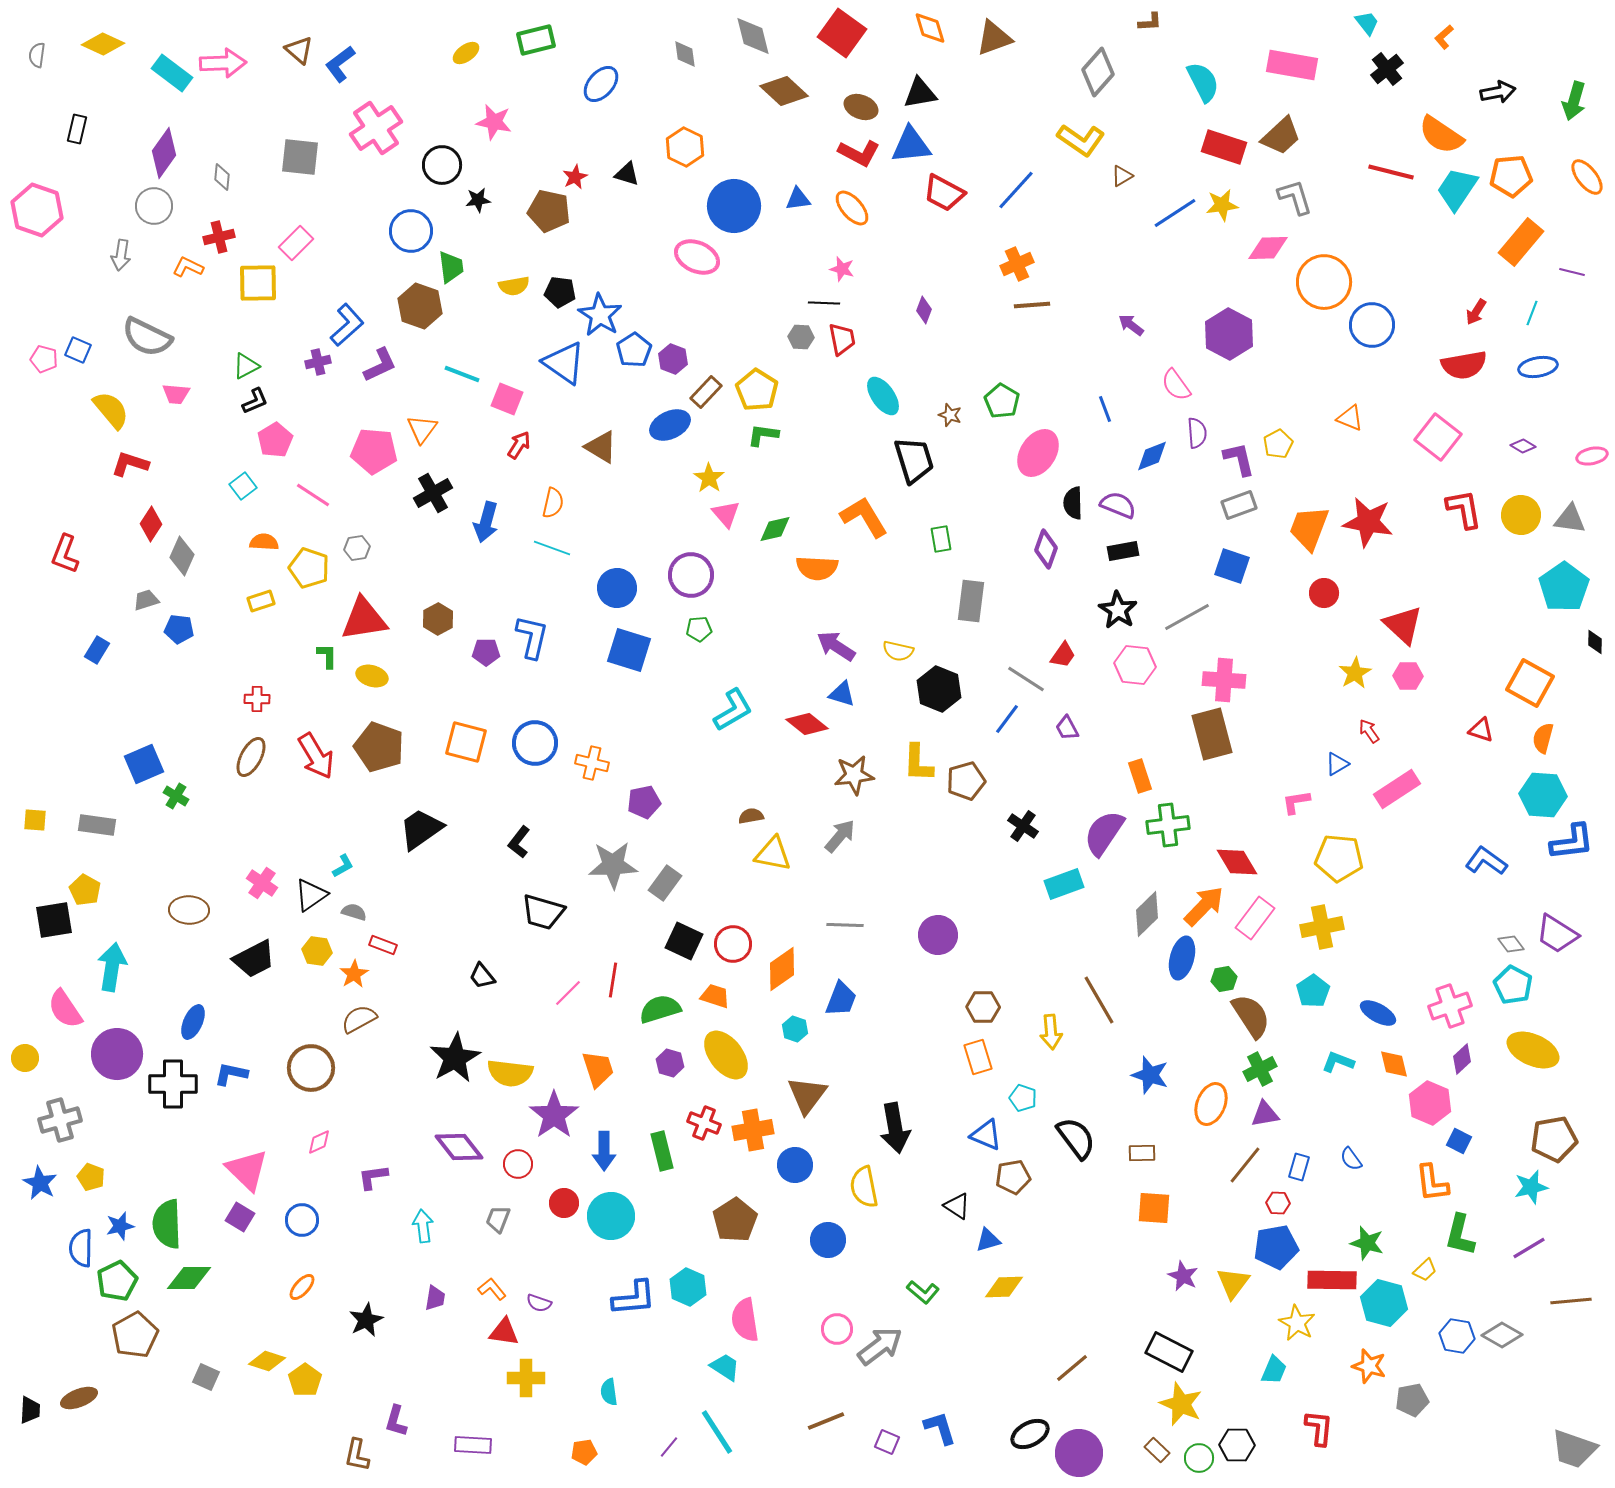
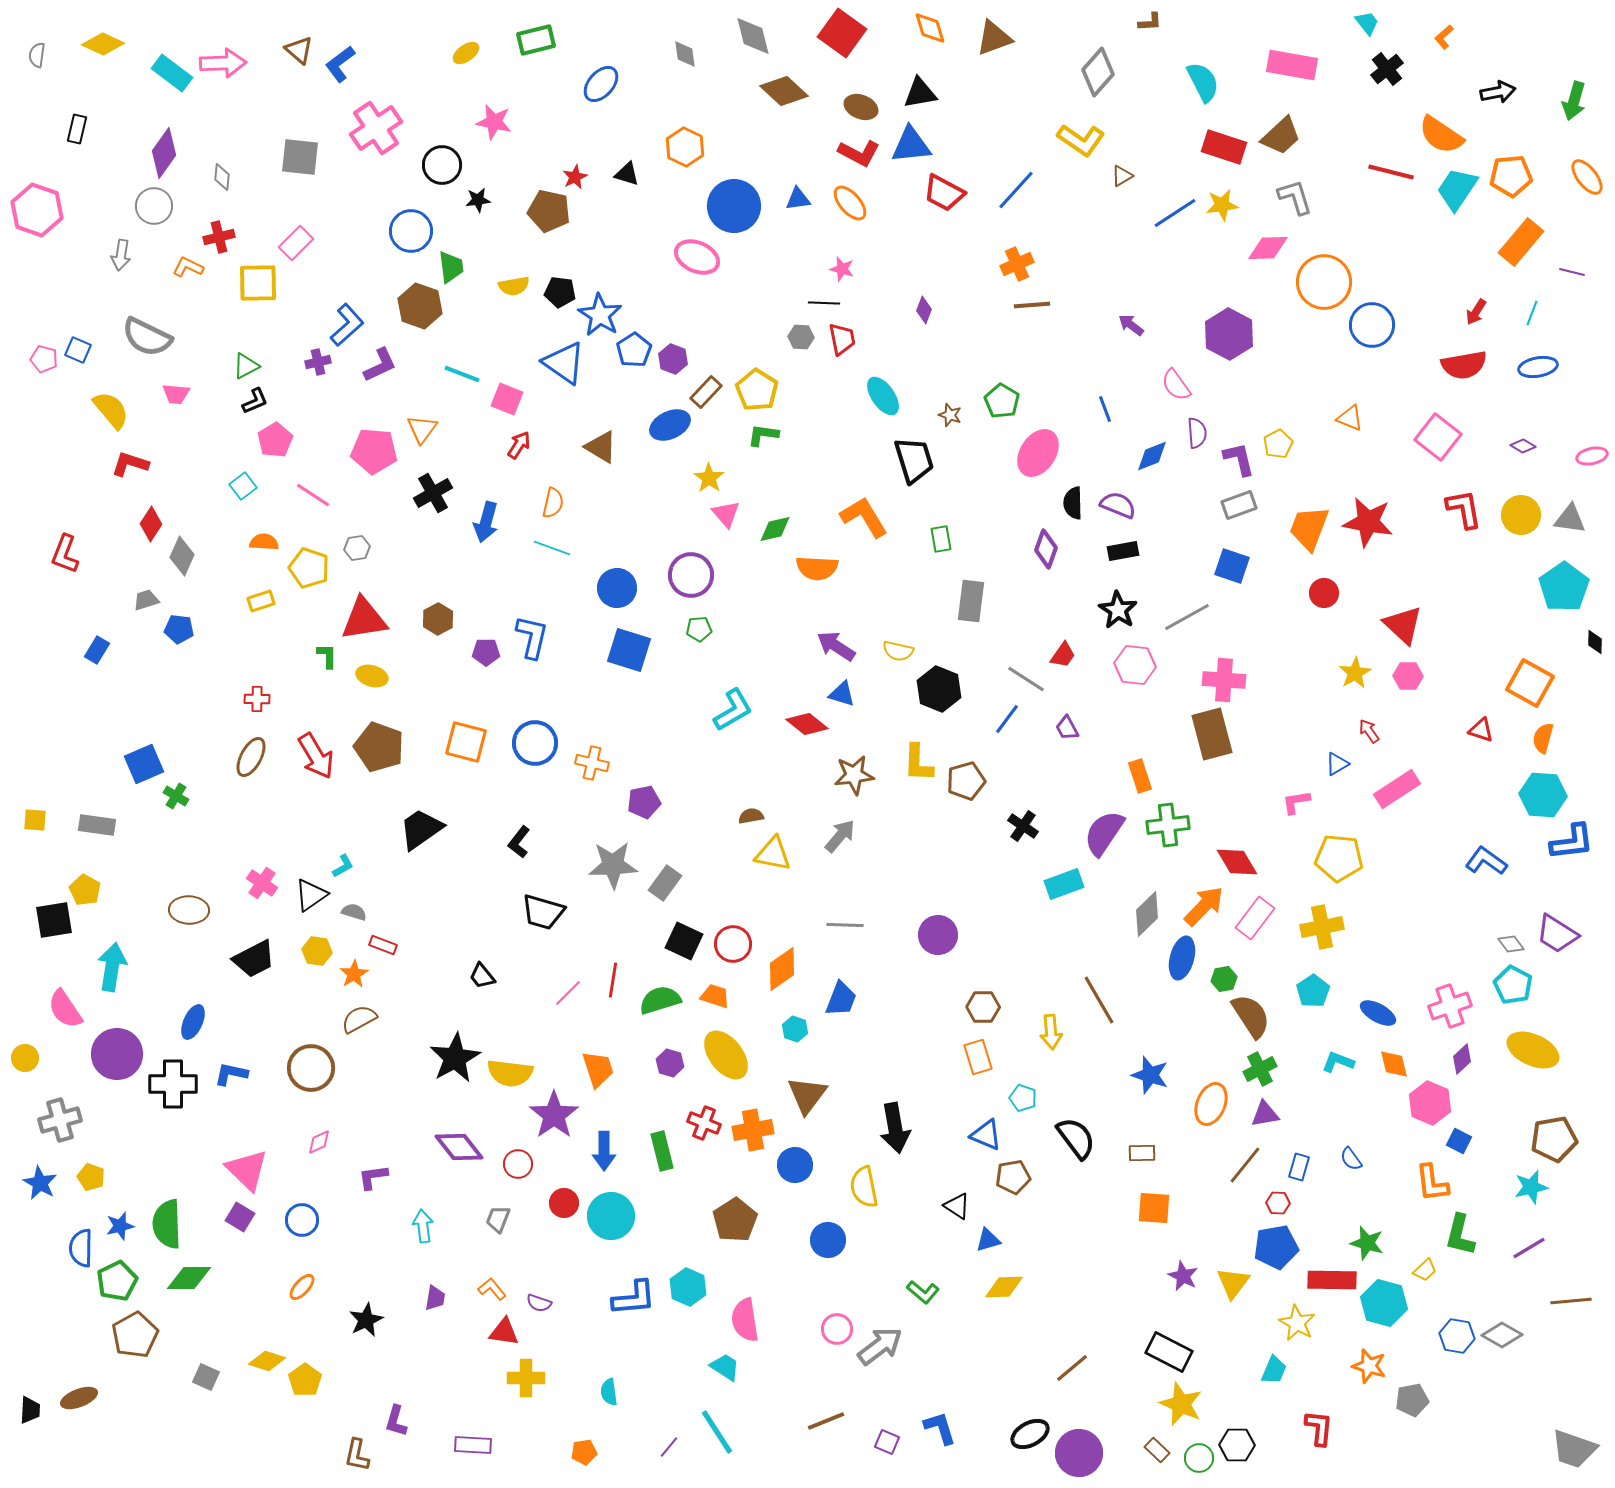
orange ellipse at (852, 208): moved 2 px left, 5 px up
green semicircle at (660, 1009): moved 9 px up
